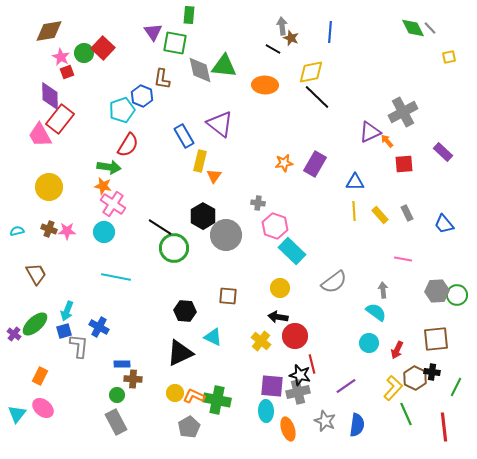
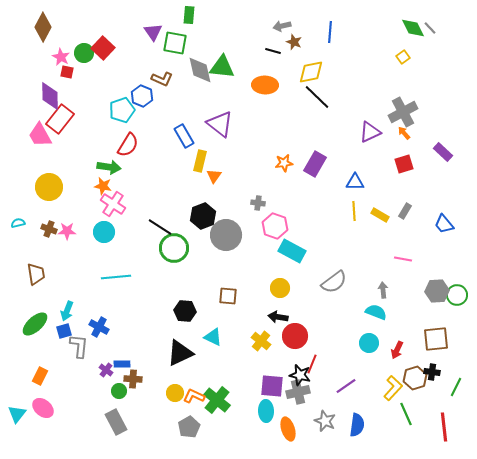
gray arrow at (282, 26): rotated 96 degrees counterclockwise
brown diamond at (49, 31): moved 6 px left, 4 px up; rotated 52 degrees counterclockwise
brown star at (291, 38): moved 3 px right, 4 px down
black line at (273, 49): moved 2 px down; rotated 14 degrees counterclockwise
yellow square at (449, 57): moved 46 px left; rotated 24 degrees counterclockwise
green triangle at (224, 66): moved 2 px left, 1 px down
red square at (67, 72): rotated 32 degrees clockwise
brown L-shape at (162, 79): rotated 75 degrees counterclockwise
orange arrow at (387, 141): moved 17 px right, 8 px up
red square at (404, 164): rotated 12 degrees counterclockwise
gray rectangle at (407, 213): moved 2 px left, 2 px up; rotated 56 degrees clockwise
yellow rectangle at (380, 215): rotated 18 degrees counterclockwise
black hexagon at (203, 216): rotated 10 degrees clockwise
cyan semicircle at (17, 231): moved 1 px right, 8 px up
cyan rectangle at (292, 251): rotated 16 degrees counterclockwise
brown trapezoid at (36, 274): rotated 20 degrees clockwise
cyan line at (116, 277): rotated 16 degrees counterclockwise
cyan semicircle at (376, 312): rotated 15 degrees counterclockwise
purple cross at (14, 334): moved 92 px right, 36 px down
red line at (312, 364): rotated 36 degrees clockwise
brown hexagon at (415, 378): rotated 15 degrees clockwise
green circle at (117, 395): moved 2 px right, 4 px up
green cross at (217, 400): rotated 28 degrees clockwise
